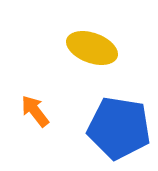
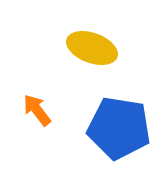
orange arrow: moved 2 px right, 1 px up
